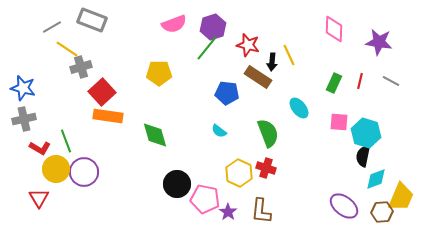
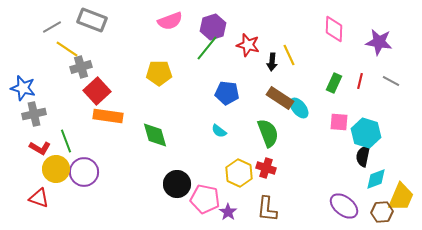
pink semicircle at (174, 24): moved 4 px left, 3 px up
brown rectangle at (258, 77): moved 22 px right, 21 px down
red square at (102, 92): moved 5 px left, 1 px up
gray cross at (24, 119): moved 10 px right, 5 px up
red triangle at (39, 198): rotated 40 degrees counterclockwise
brown L-shape at (261, 211): moved 6 px right, 2 px up
